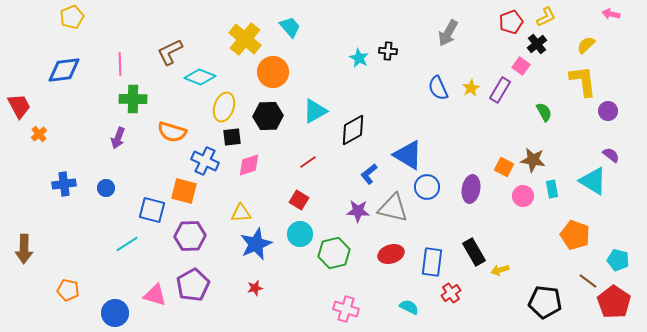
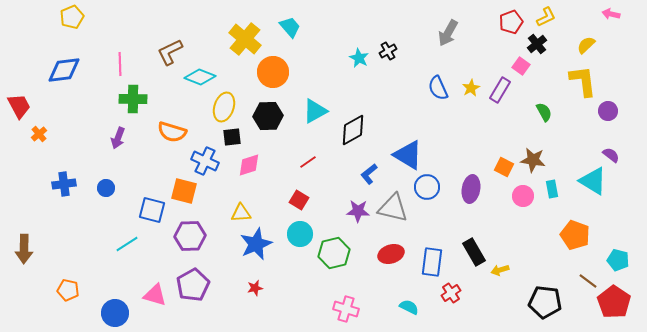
black cross at (388, 51): rotated 36 degrees counterclockwise
